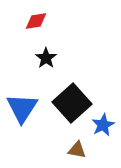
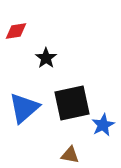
red diamond: moved 20 px left, 10 px down
black square: rotated 30 degrees clockwise
blue triangle: moved 2 px right; rotated 16 degrees clockwise
brown triangle: moved 7 px left, 5 px down
